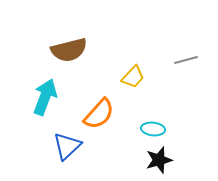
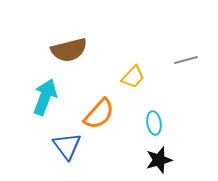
cyan ellipse: moved 1 px right, 6 px up; rotated 75 degrees clockwise
blue triangle: rotated 24 degrees counterclockwise
